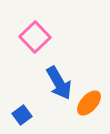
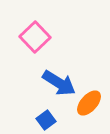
blue arrow: rotated 28 degrees counterclockwise
blue square: moved 24 px right, 5 px down
